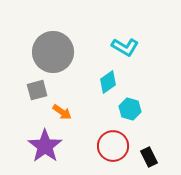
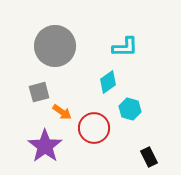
cyan L-shape: rotated 32 degrees counterclockwise
gray circle: moved 2 px right, 6 px up
gray square: moved 2 px right, 2 px down
red circle: moved 19 px left, 18 px up
